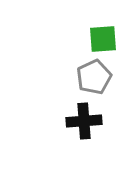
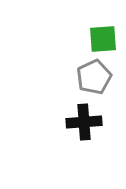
black cross: moved 1 px down
